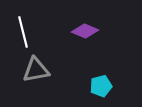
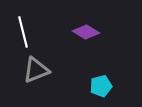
purple diamond: moved 1 px right, 1 px down; rotated 8 degrees clockwise
gray triangle: rotated 12 degrees counterclockwise
